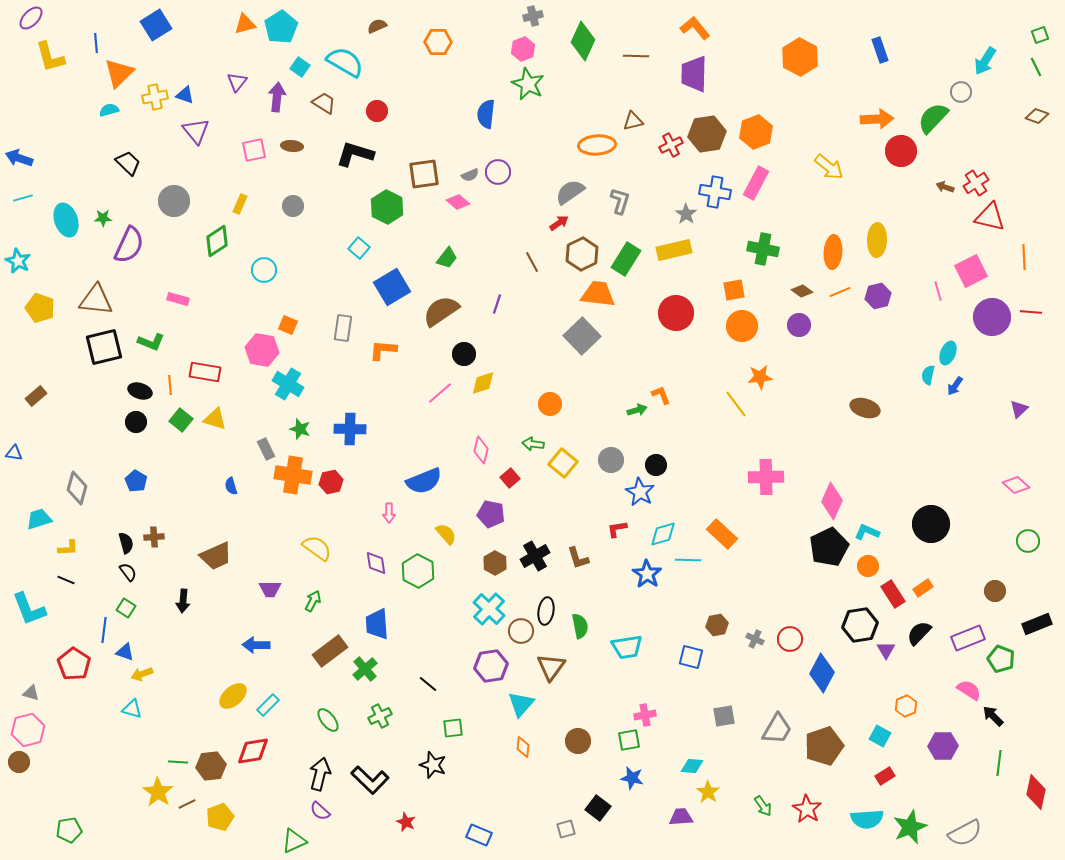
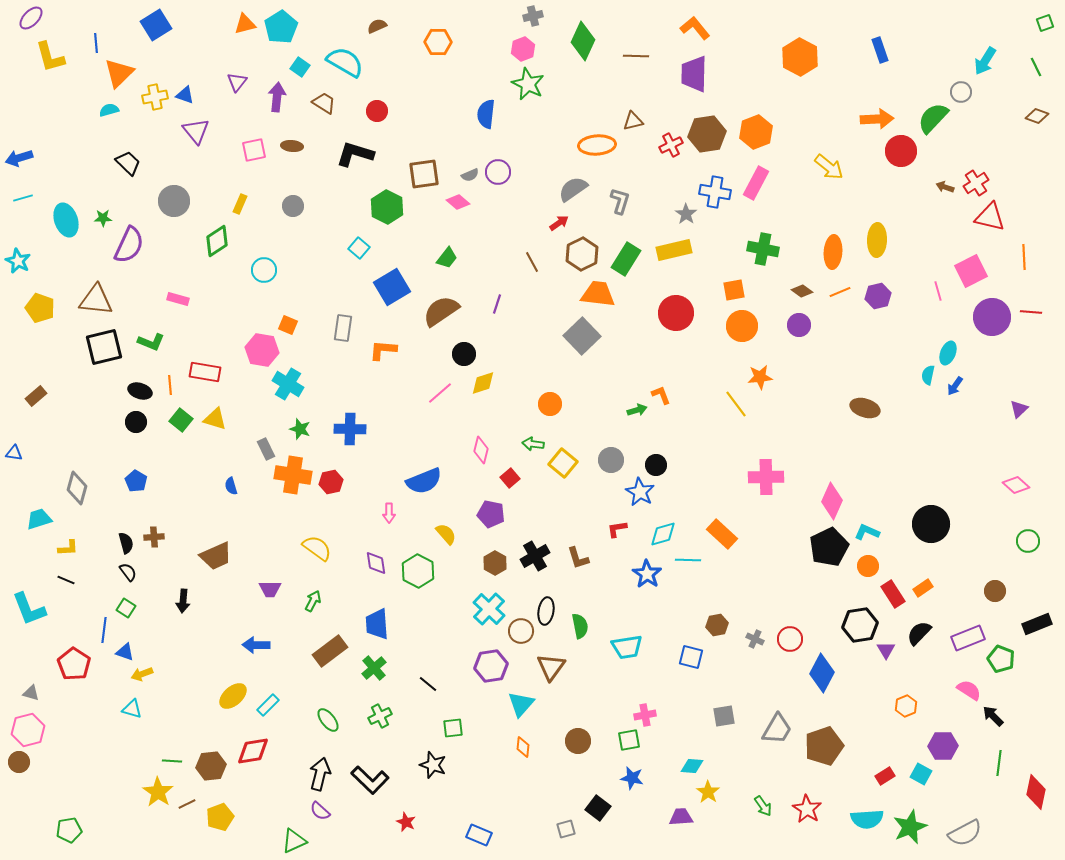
green square at (1040, 35): moved 5 px right, 12 px up
blue arrow at (19, 158): rotated 36 degrees counterclockwise
gray semicircle at (570, 192): moved 3 px right, 3 px up
green cross at (365, 669): moved 9 px right, 1 px up
cyan square at (880, 736): moved 41 px right, 38 px down
green line at (178, 762): moved 6 px left, 1 px up
